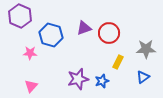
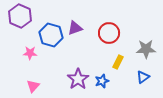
purple triangle: moved 9 px left
purple star: rotated 20 degrees counterclockwise
pink triangle: moved 2 px right
